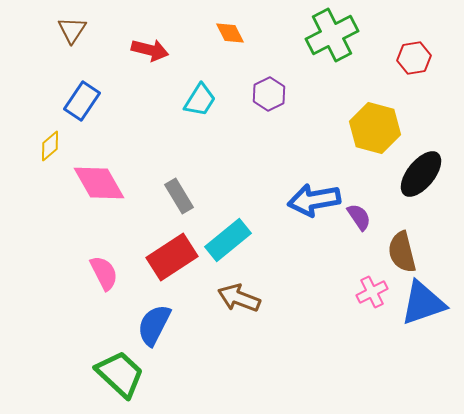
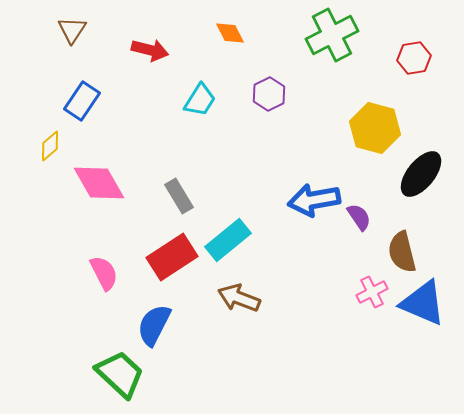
blue triangle: rotated 42 degrees clockwise
